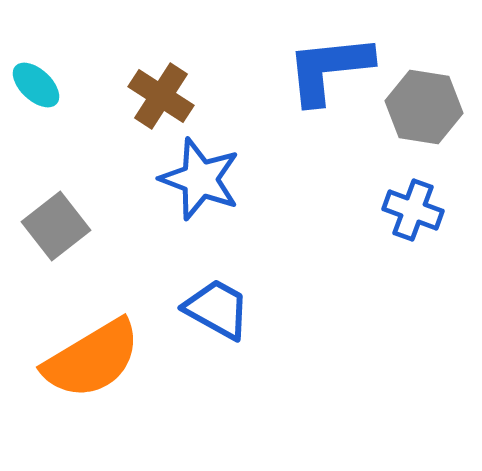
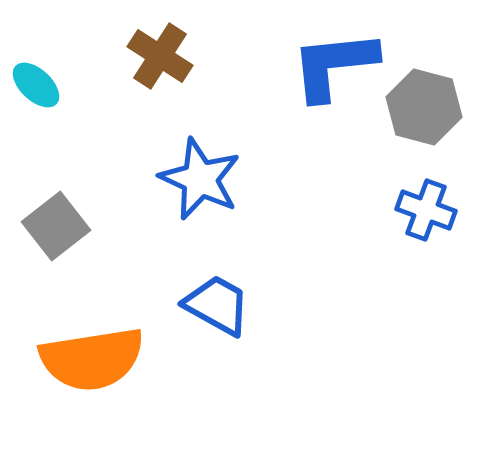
blue L-shape: moved 5 px right, 4 px up
brown cross: moved 1 px left, 40 px up
gray hexagon: rotated 6 degrees clockwise
blue star: rotated 4 degrees clockwise
blue cross: moved 13 px right
blue trapezoid: moved 4 px up
orange semicircle: rotated 22 degrees clockwise
